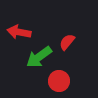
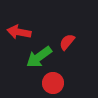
red circle: moved 6 px left, 2 px down
